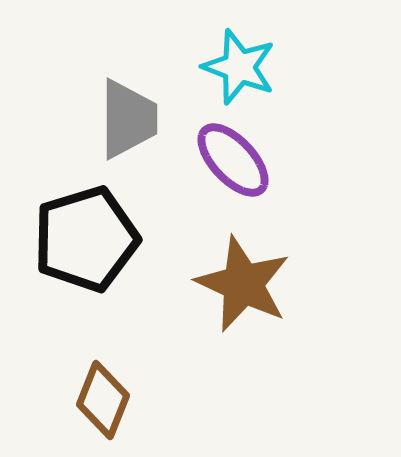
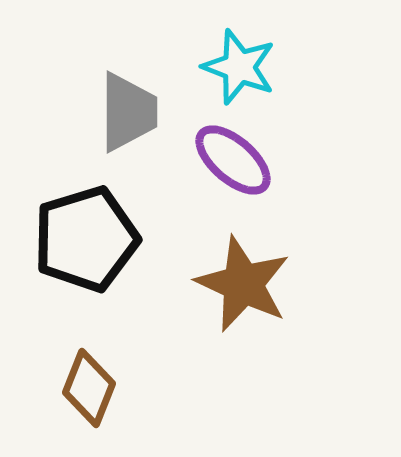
gray trapezoid: moved 7 px up
purple ellipse: rotated 6 degrees counterclockwise
brown diamond: moved 14 px left, 12 px up
